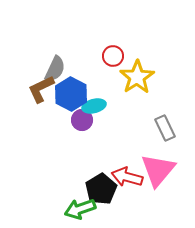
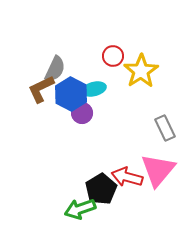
yellow star: moved 4 px right, 6 px up
cyan ellipse: moved 17 px up
purple circle: moved 7 px up
